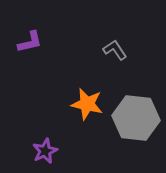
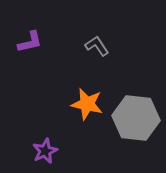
gray L-shape: moved 18 px left, 4 px up
